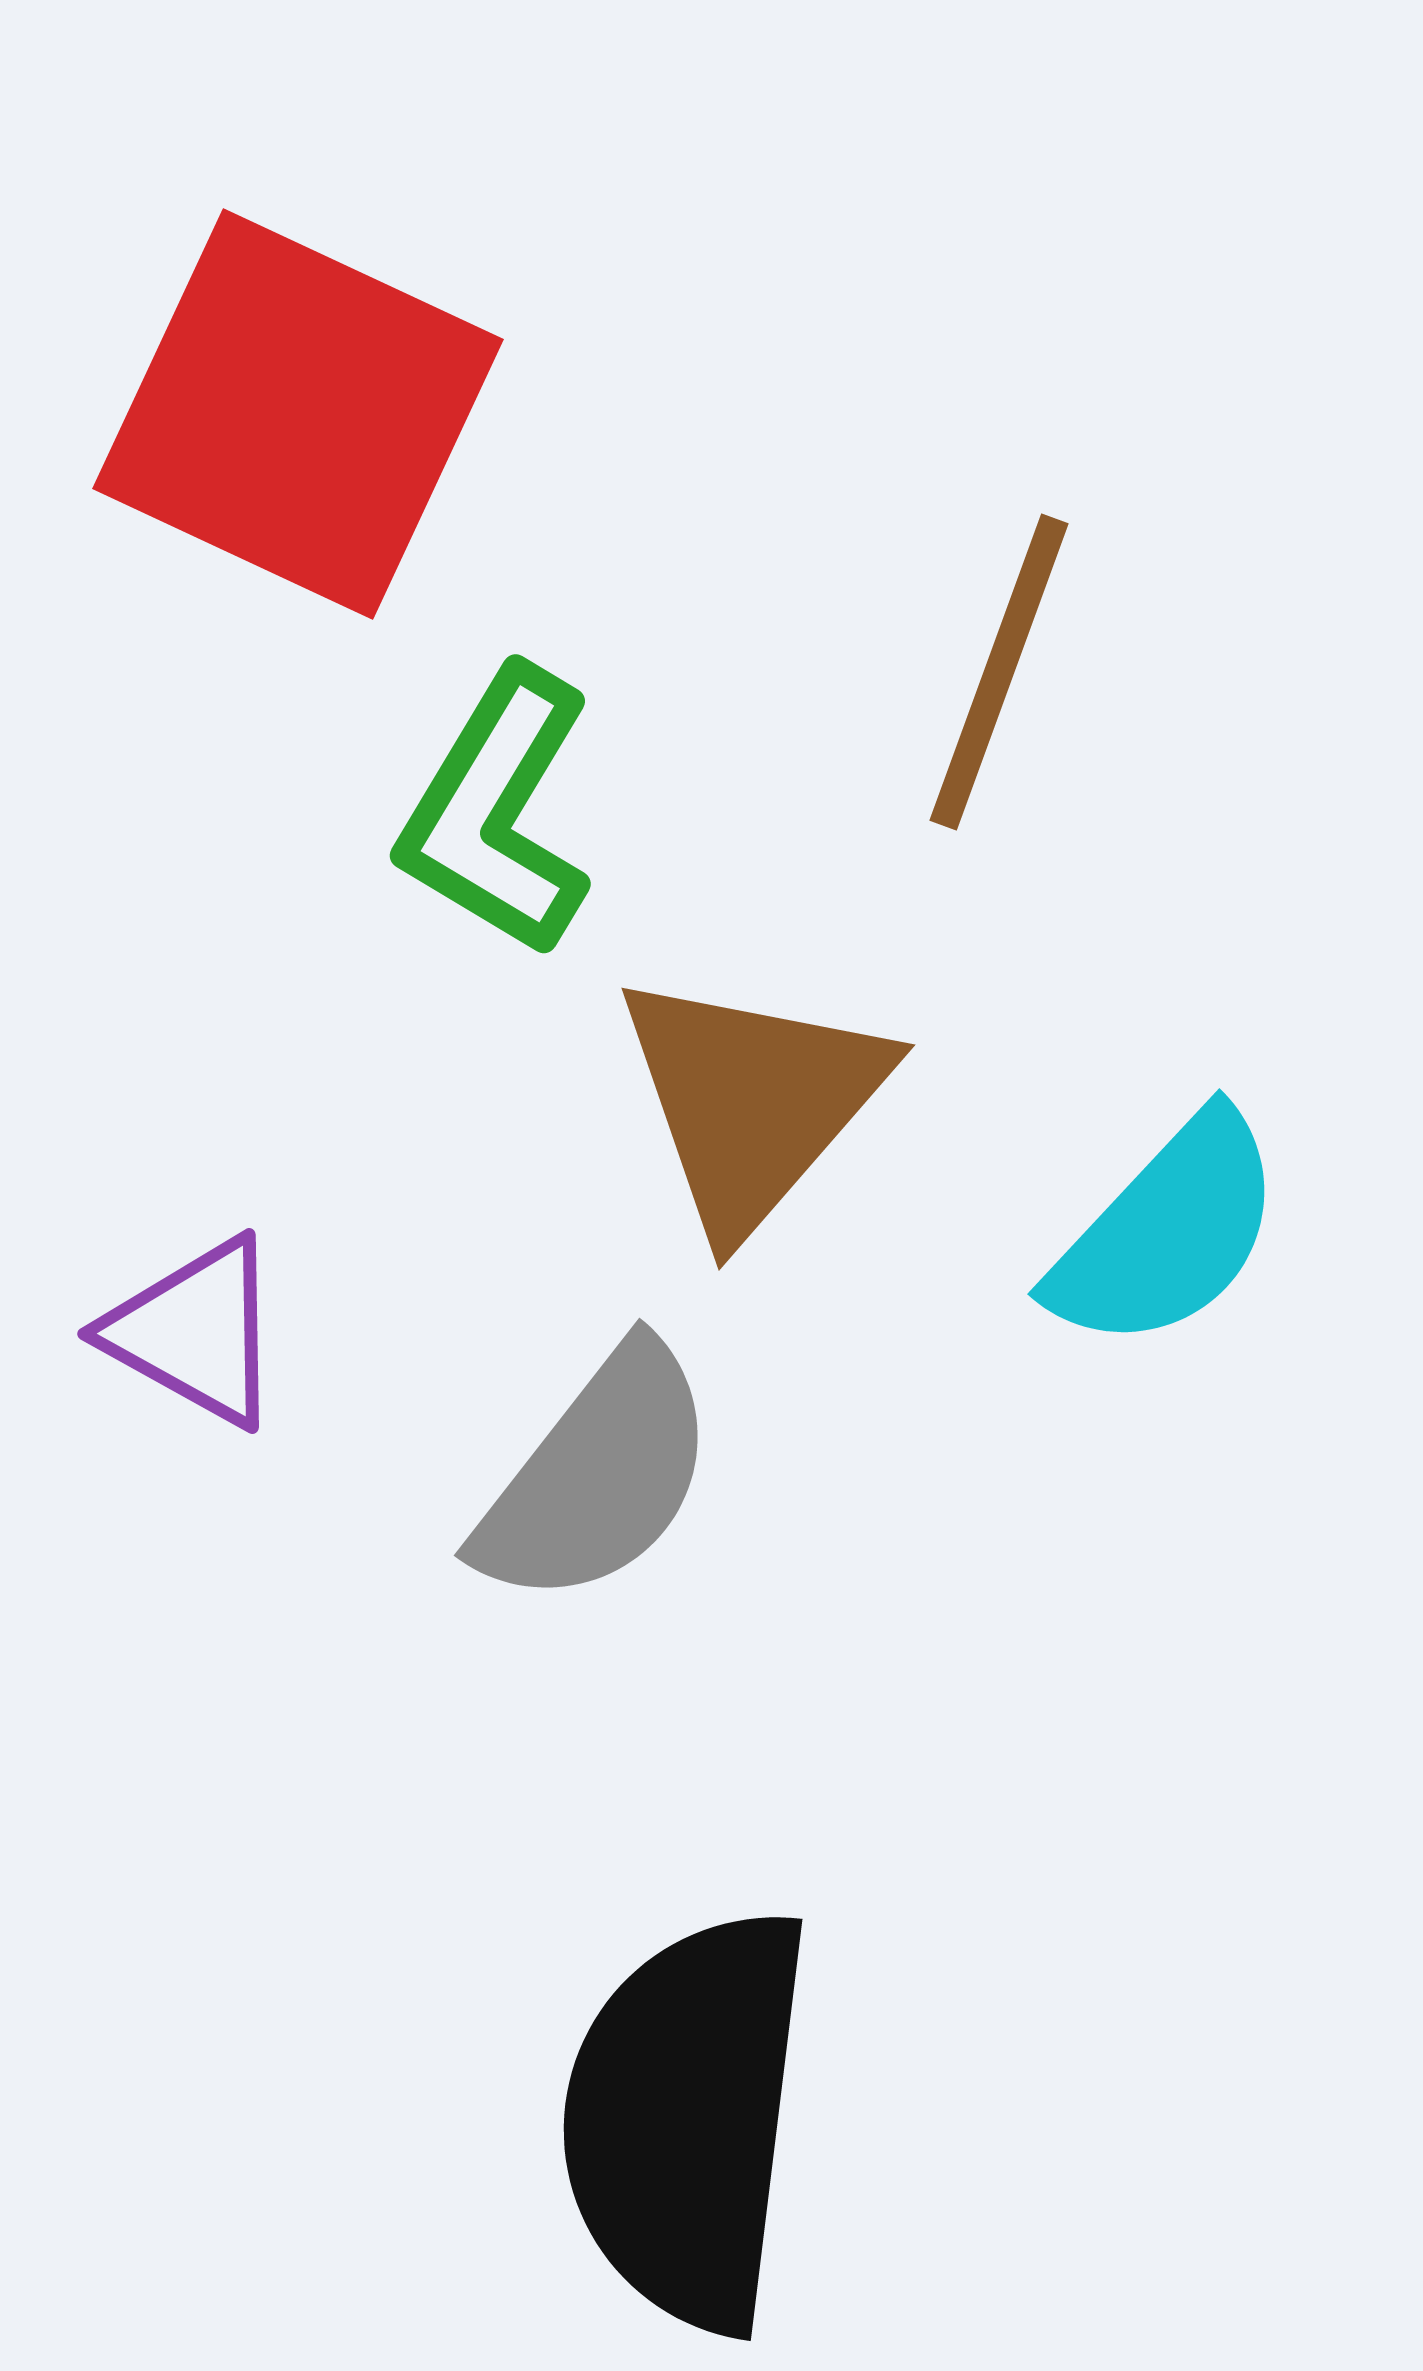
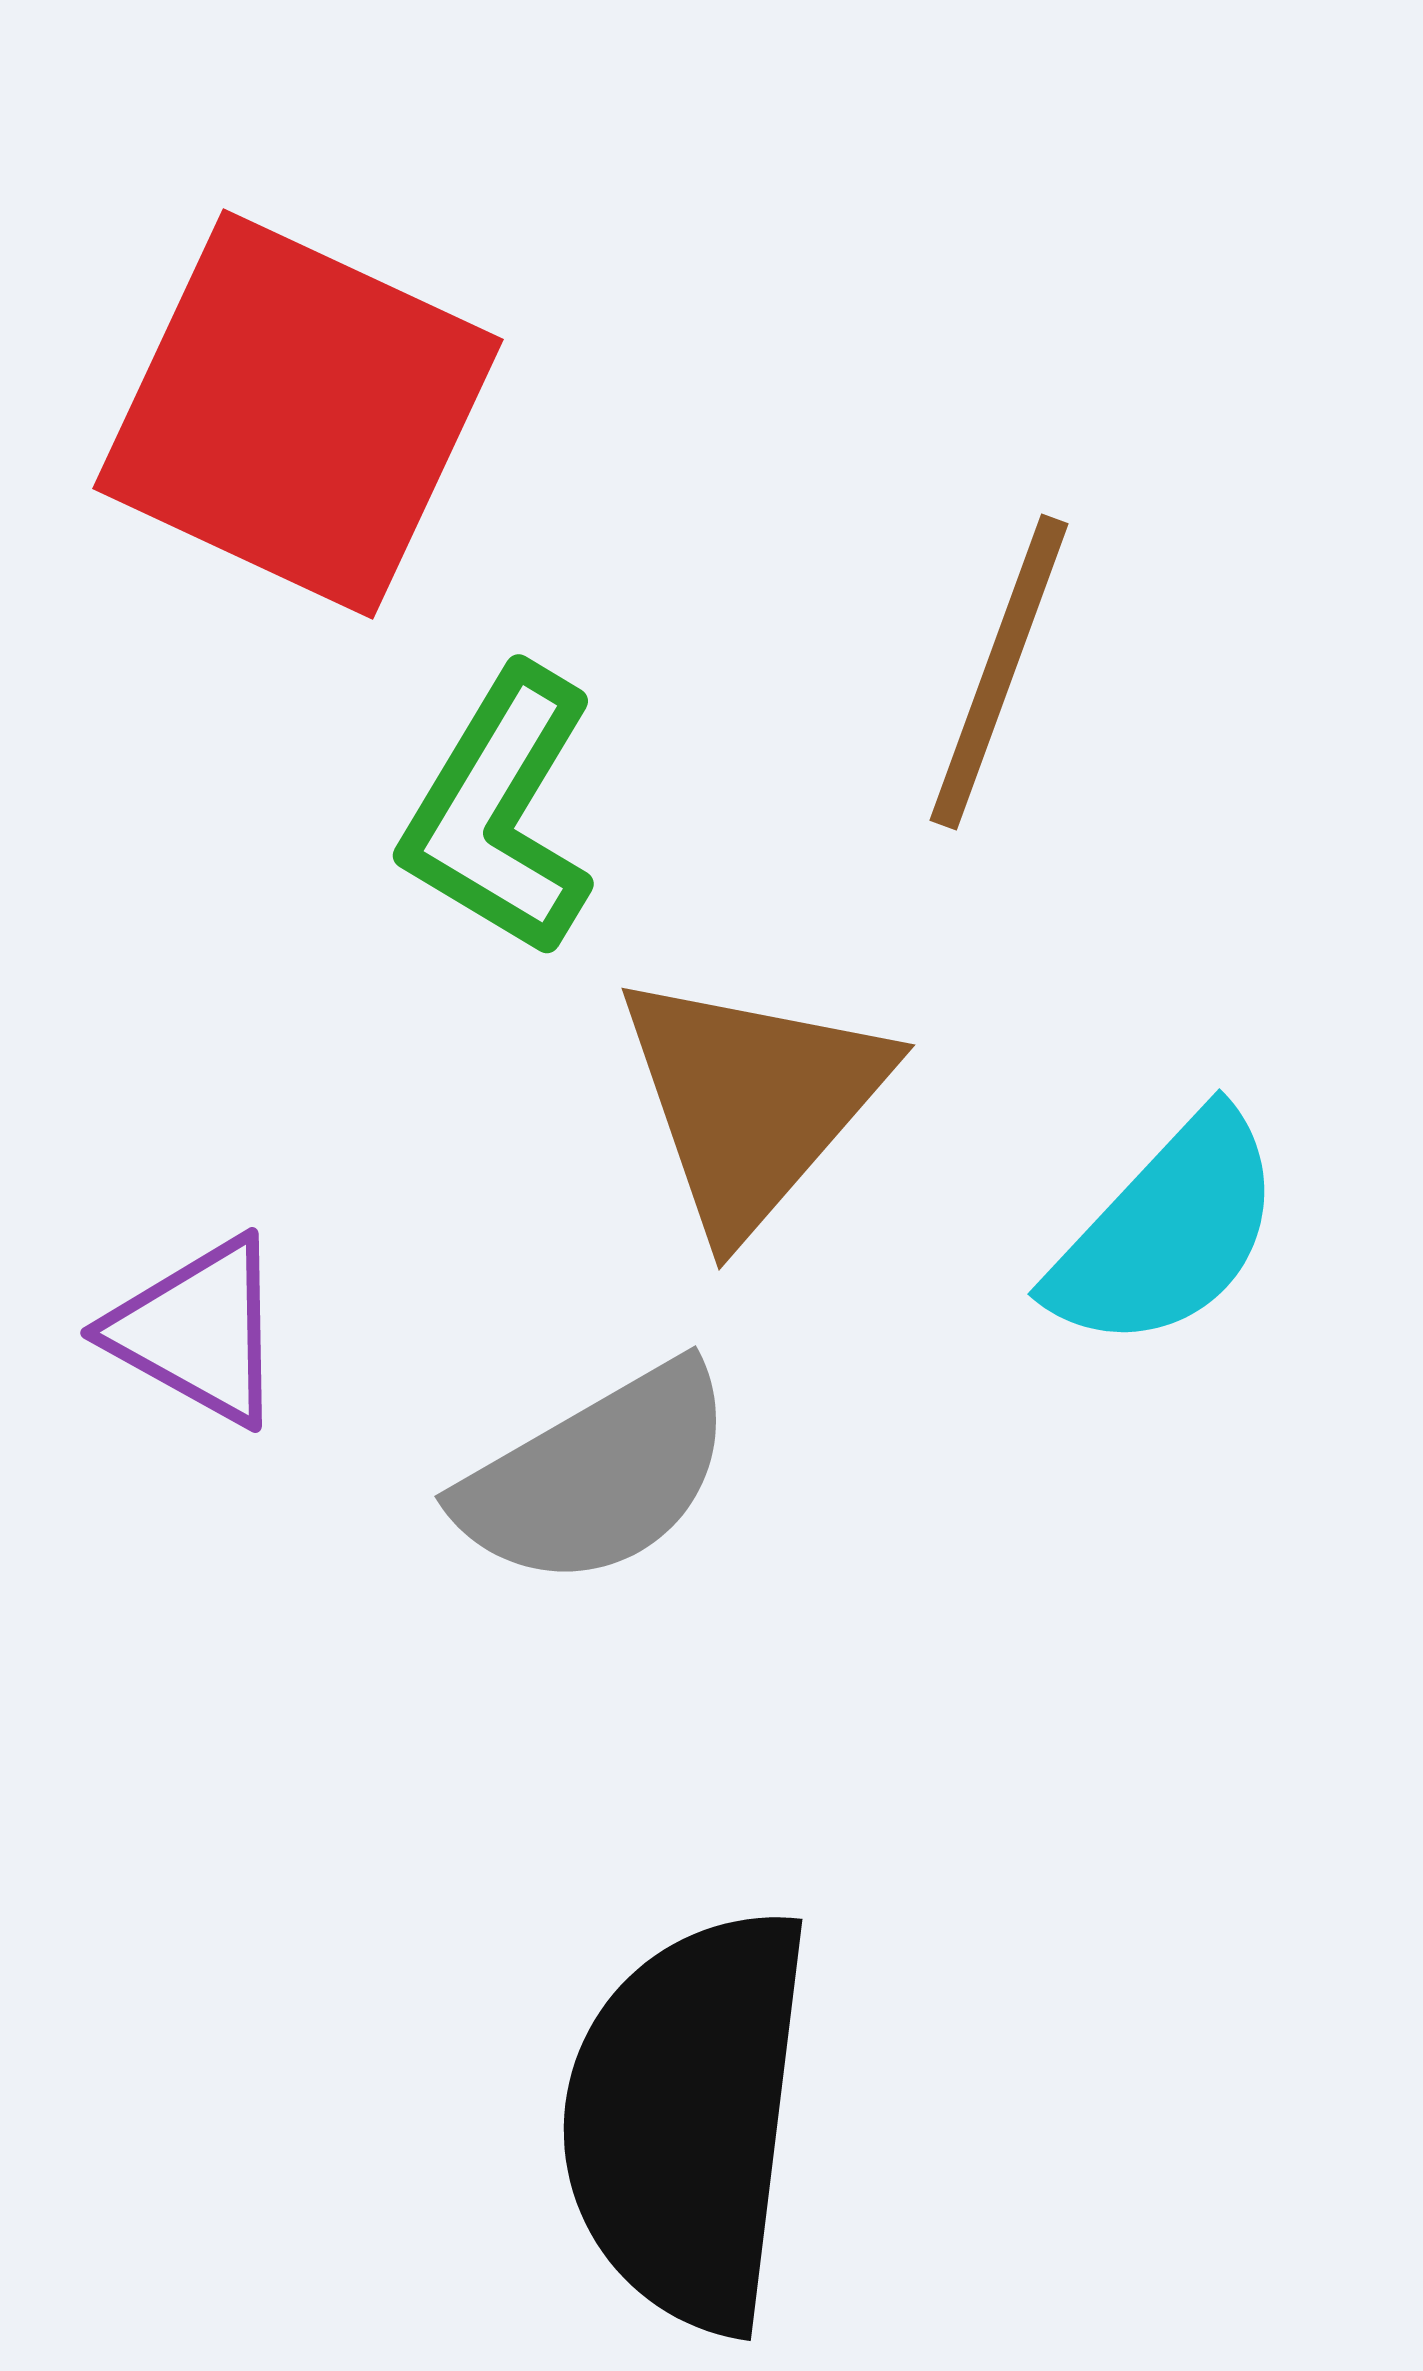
green L-shape: moved 3 px right
purple triangle: moved 3 px right, 1 px up
gray semicircle: rotated 22 degrees clockwise
